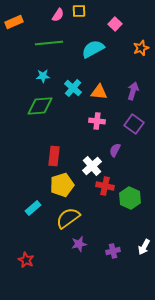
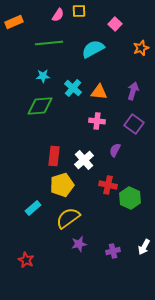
white cross: moved 8 px left, 6 px up
red cross: moved 3 px right, 1 px up
